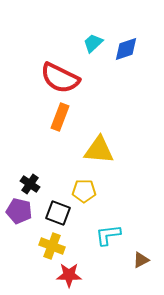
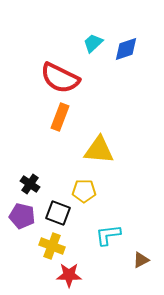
purple pentagon: moved 3 px right, 5 px down
